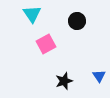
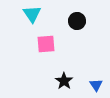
pink square: rotated 24 degrees clockwise
blue triangle: moved 3 px left, 9 px down
black star: rotated 18 degrees counterclockwise
